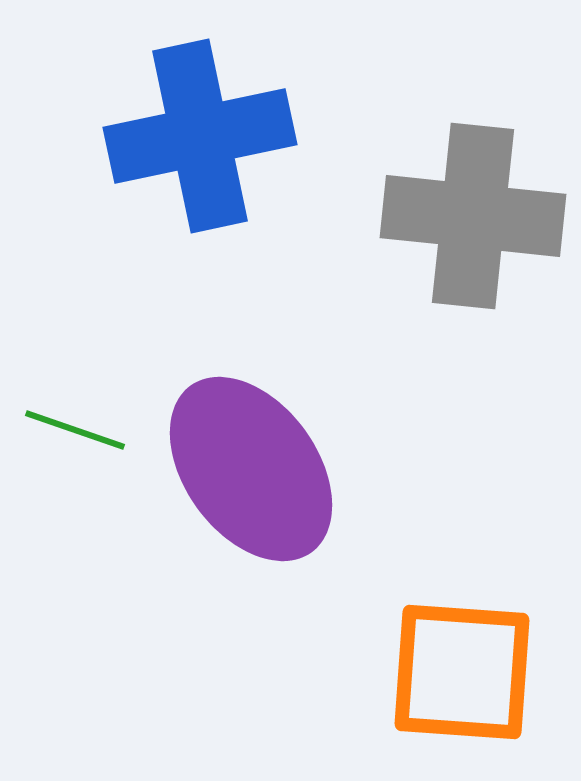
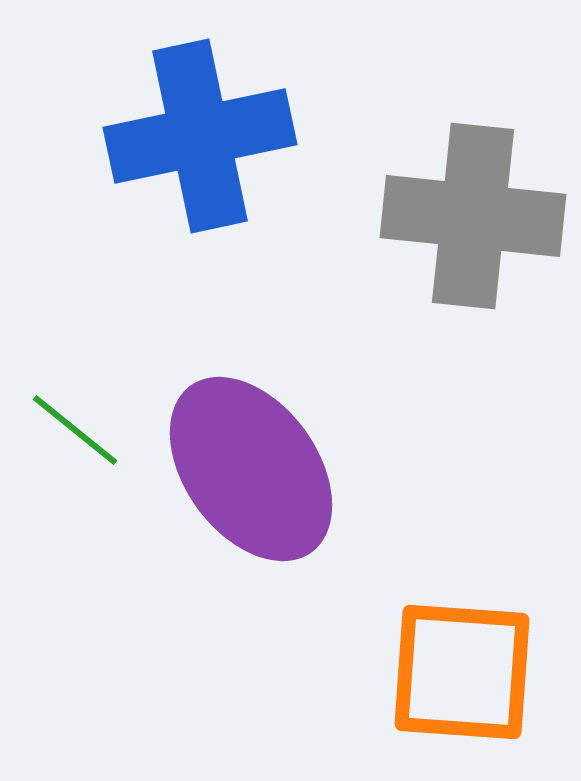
green line: rotated 20 degrees clockwise
